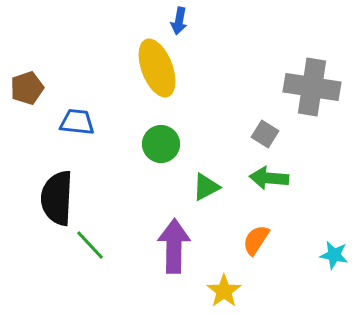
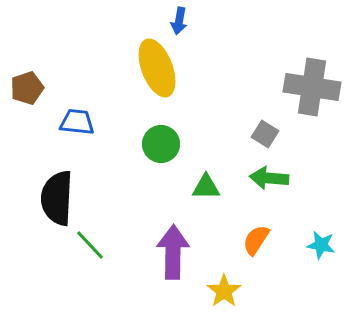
green triangle: rotated 28 degrees clockwise
purple arrow: moved 1 px left, 6 px down
cyan star: moved 13 px left, 10 px up
